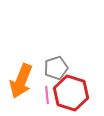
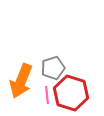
gray pentagon: moved 3 px left
